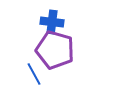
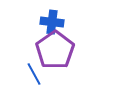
purple pentagon: rotated 21 degrees clockwise
